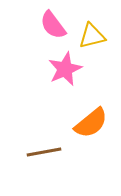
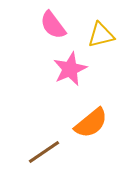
yellow triangle: moved 9 px right, 1 px up
pink star: moved 5 px right
brown line: rotated 24 degrees counterclockwise
